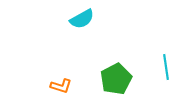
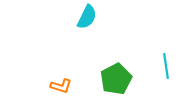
cyan semicircle: moved 5 px right, 2 px up; rotated 35 degrees counterclockwise
cyan line: moved 1 px up
